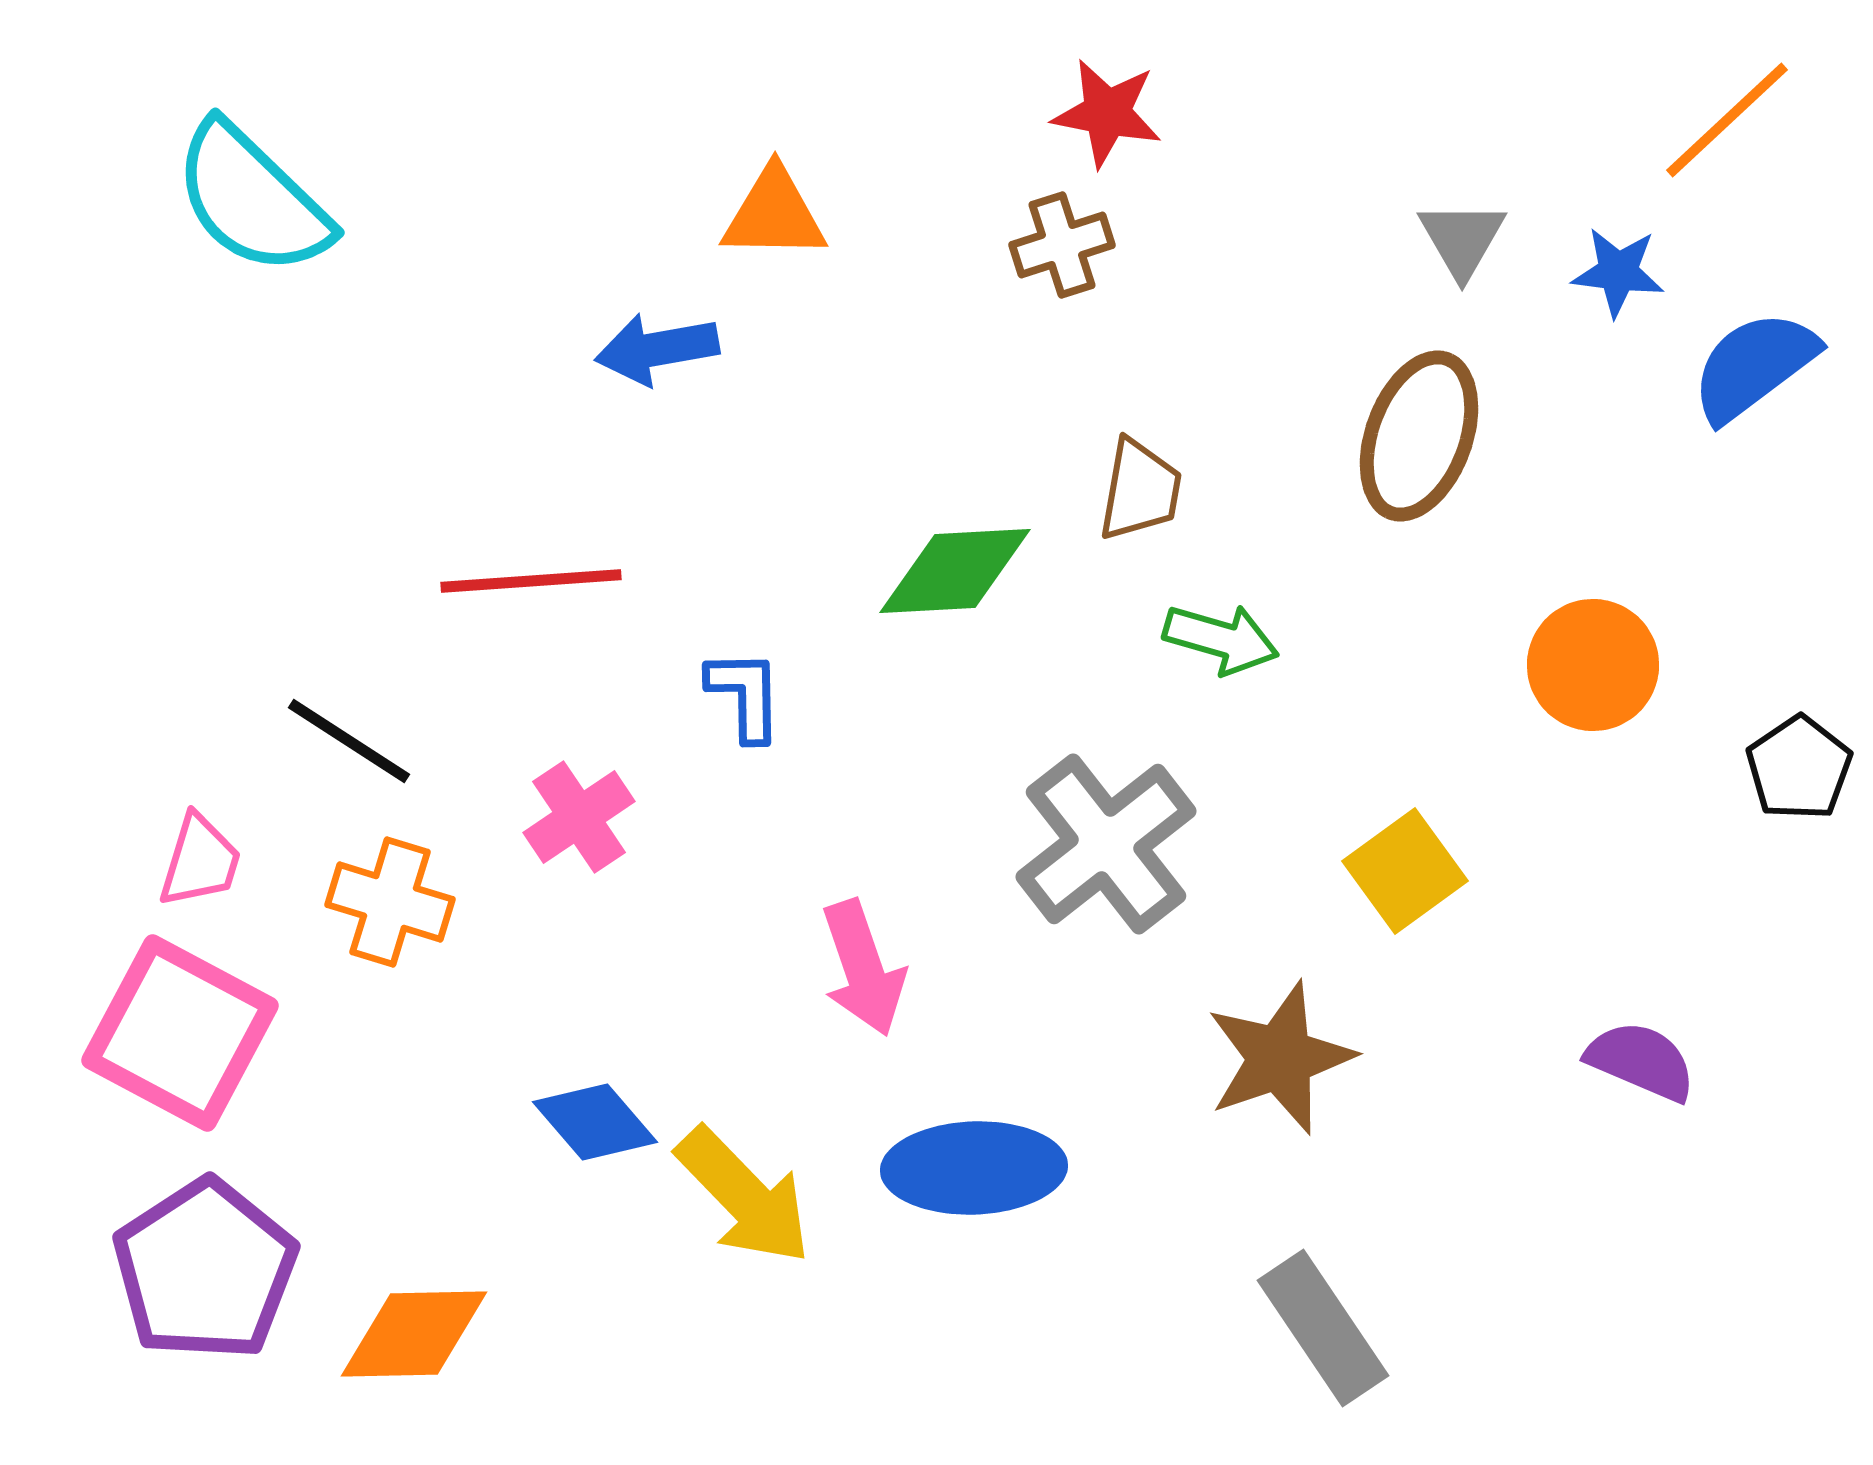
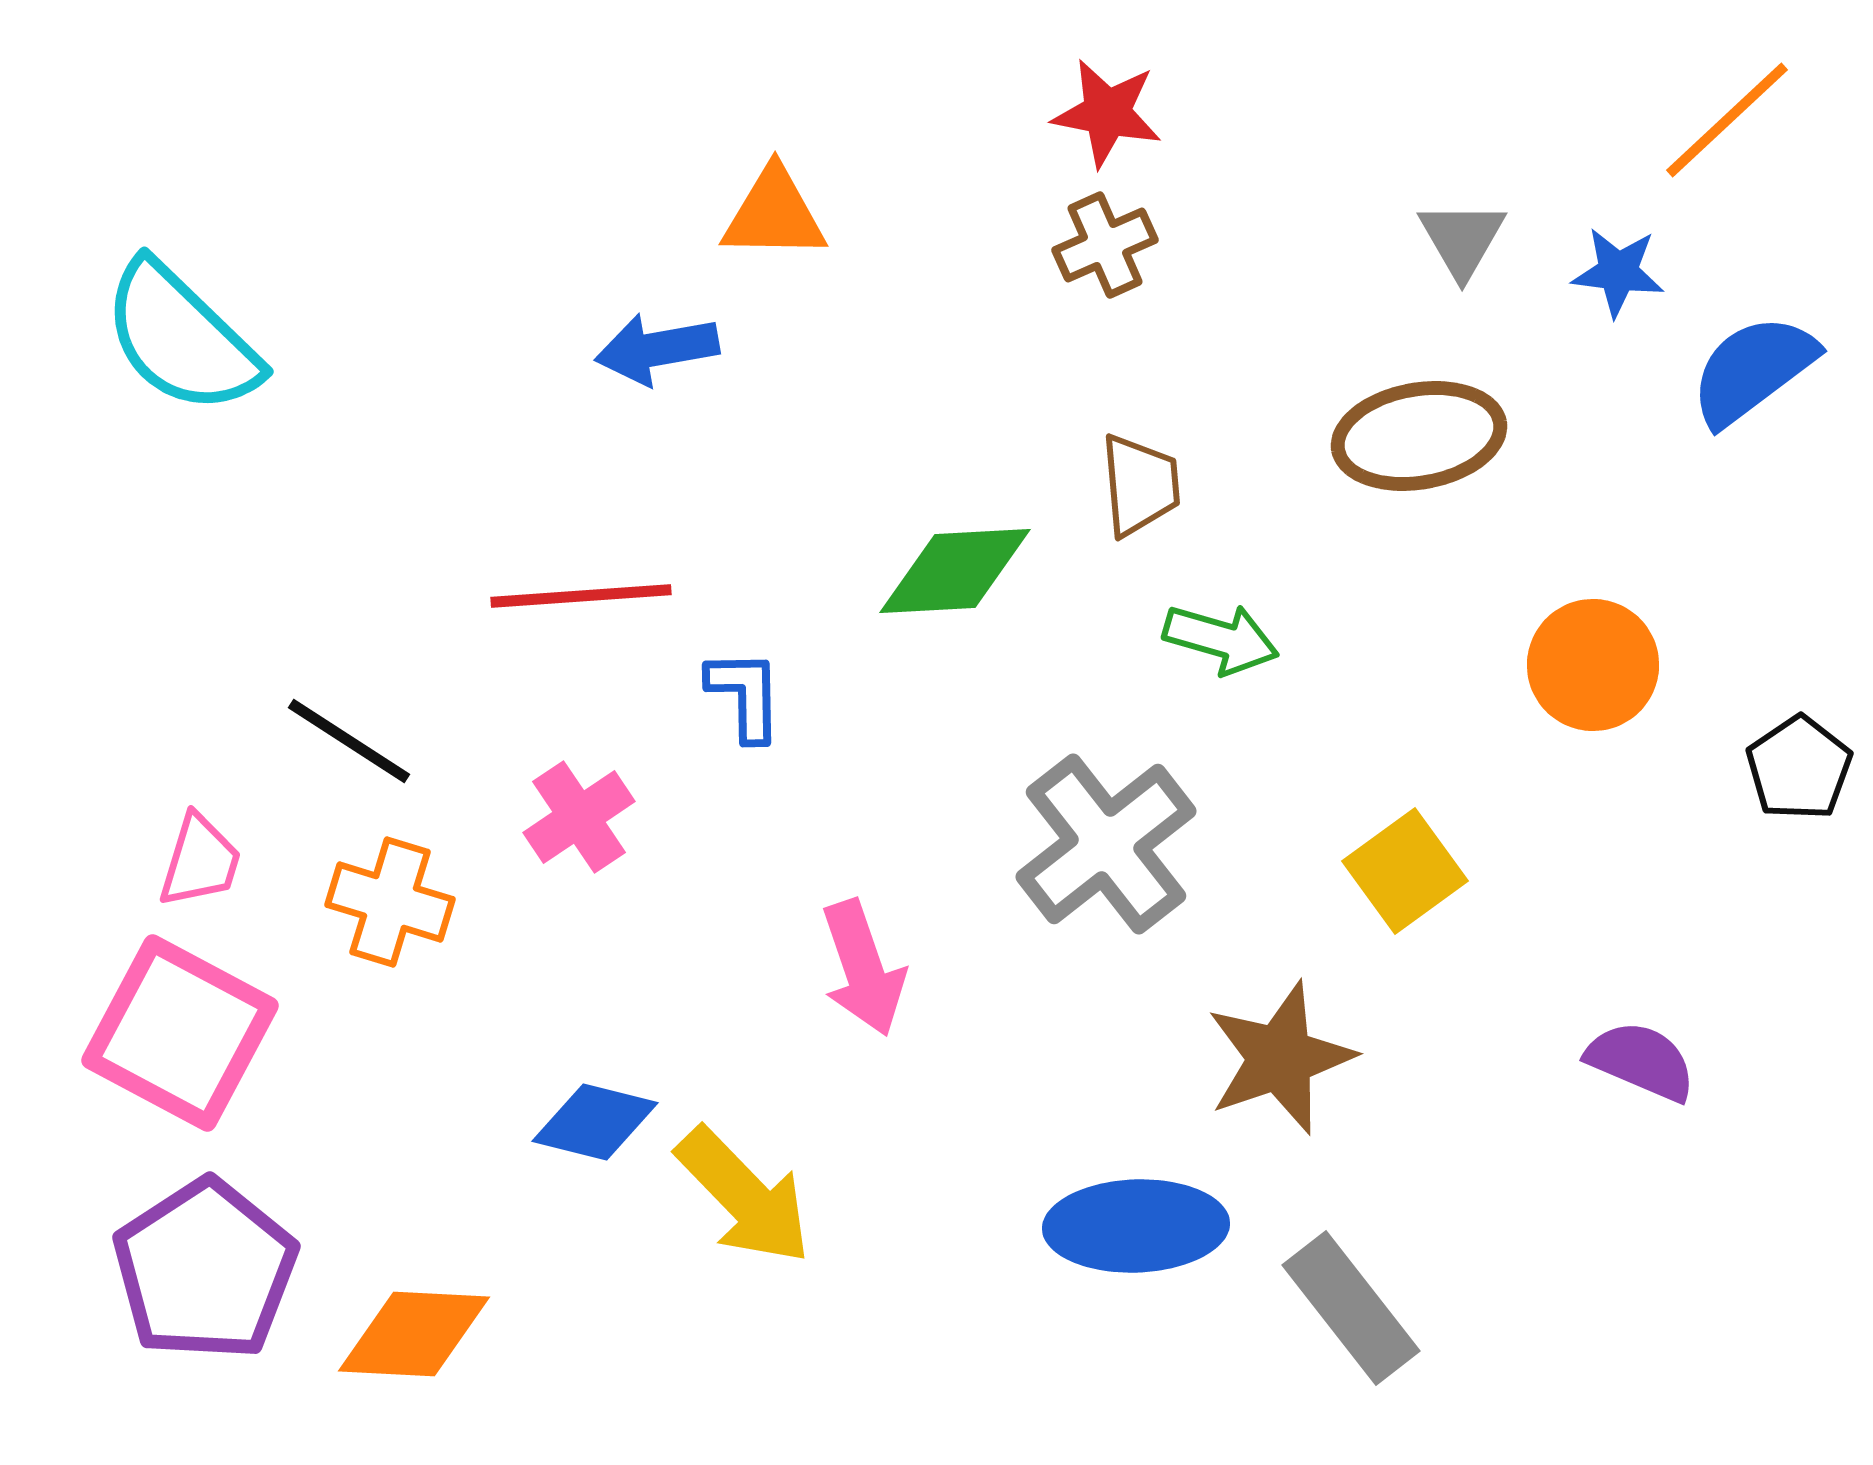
cyan semicircle: moved 71 px left, 139 px down
brown cross: moved 43 px right; rotated 6 degrees counterclockwise
blue semicircle: moved 1 px left, 4 px down
brown ellipse: rotated 60 degrees clockwise
brown trapezoid: moved 5 px up; rotated 15 degrees counterclockwise
red line: moved 50 px right, 15 px down
blue diamond: rotated 35 degrees counterclockwise
blue ellipse: moved 162 px right, 58 px down
gray rectangle: moved 28 px right, 20 px up; rotated 4 degrees counterclockwise
orange diamond: rotated 4 degrees clockwise
